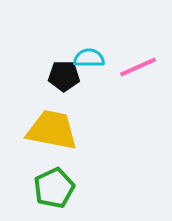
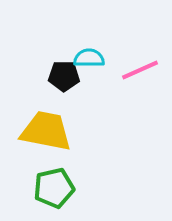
pink line: moved 2 px right, 3 px down
yellow trapezoid: moved 6 px left, 1 px down
green pentagon: rotated 12 degrees clockwise
